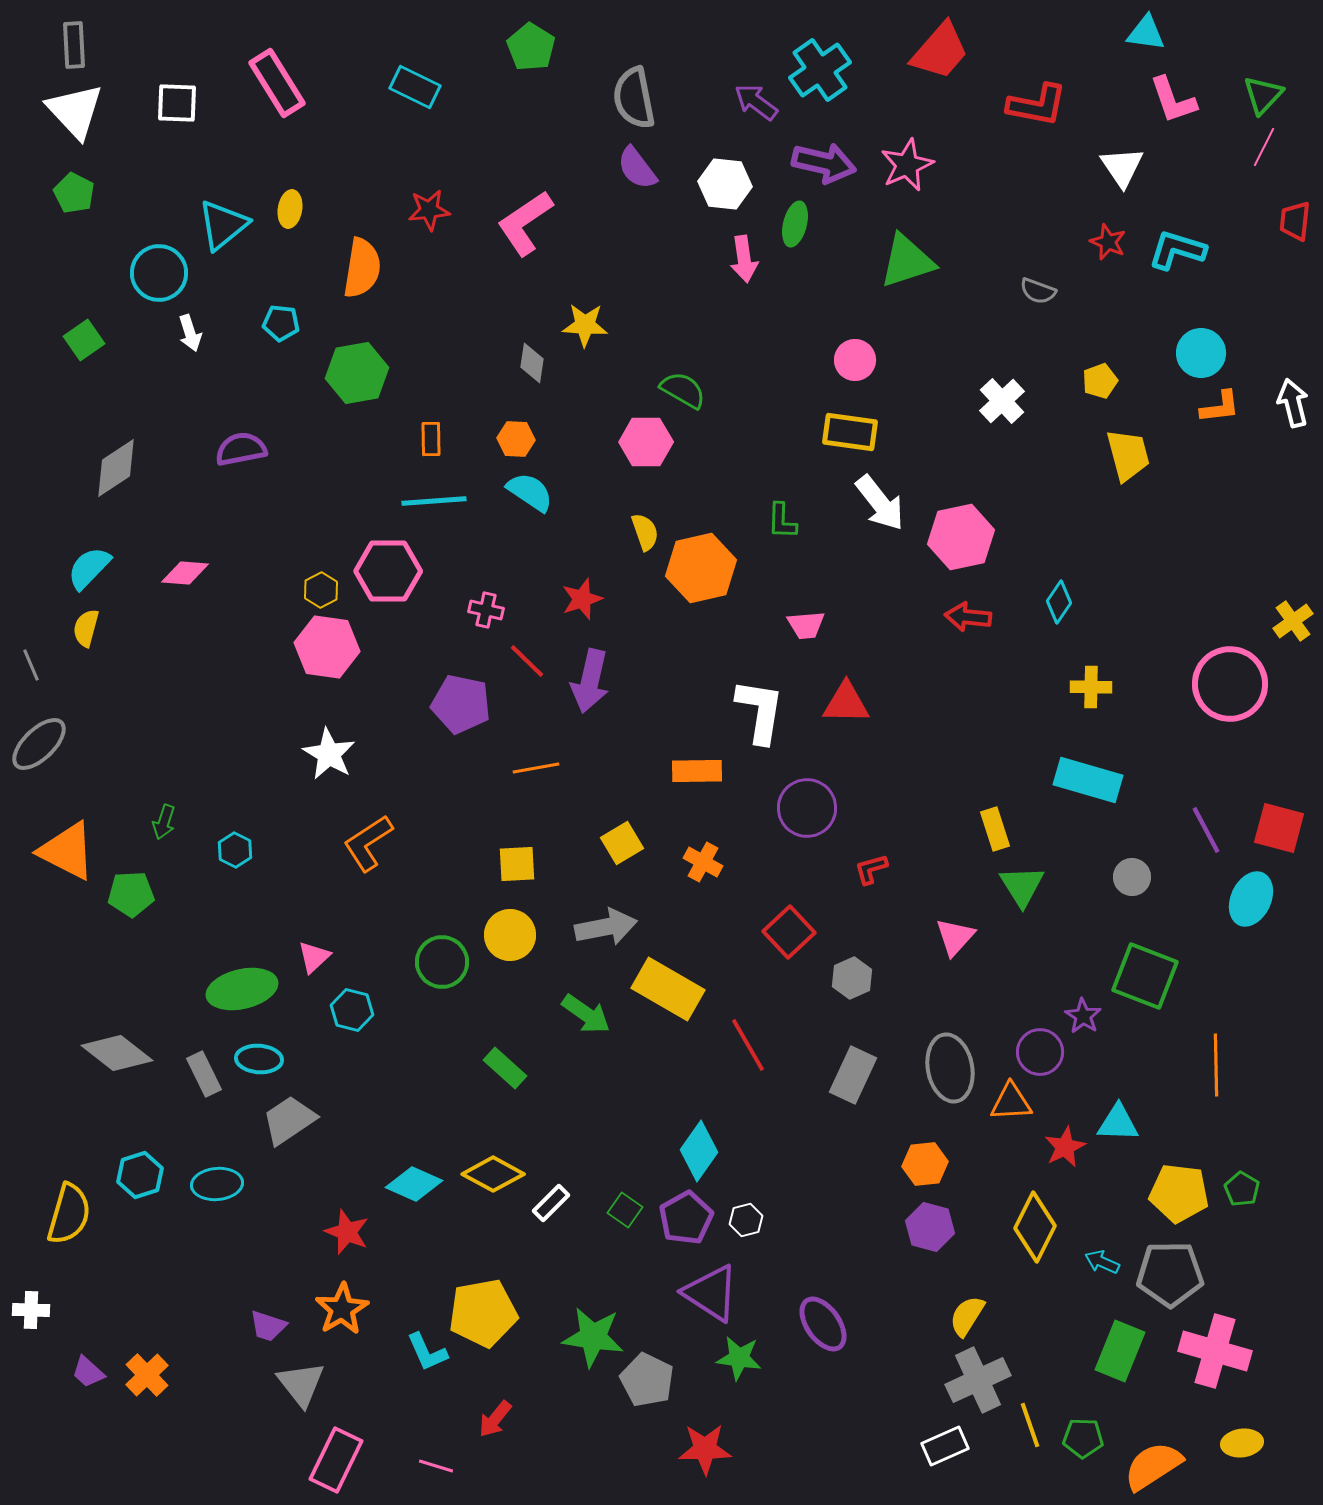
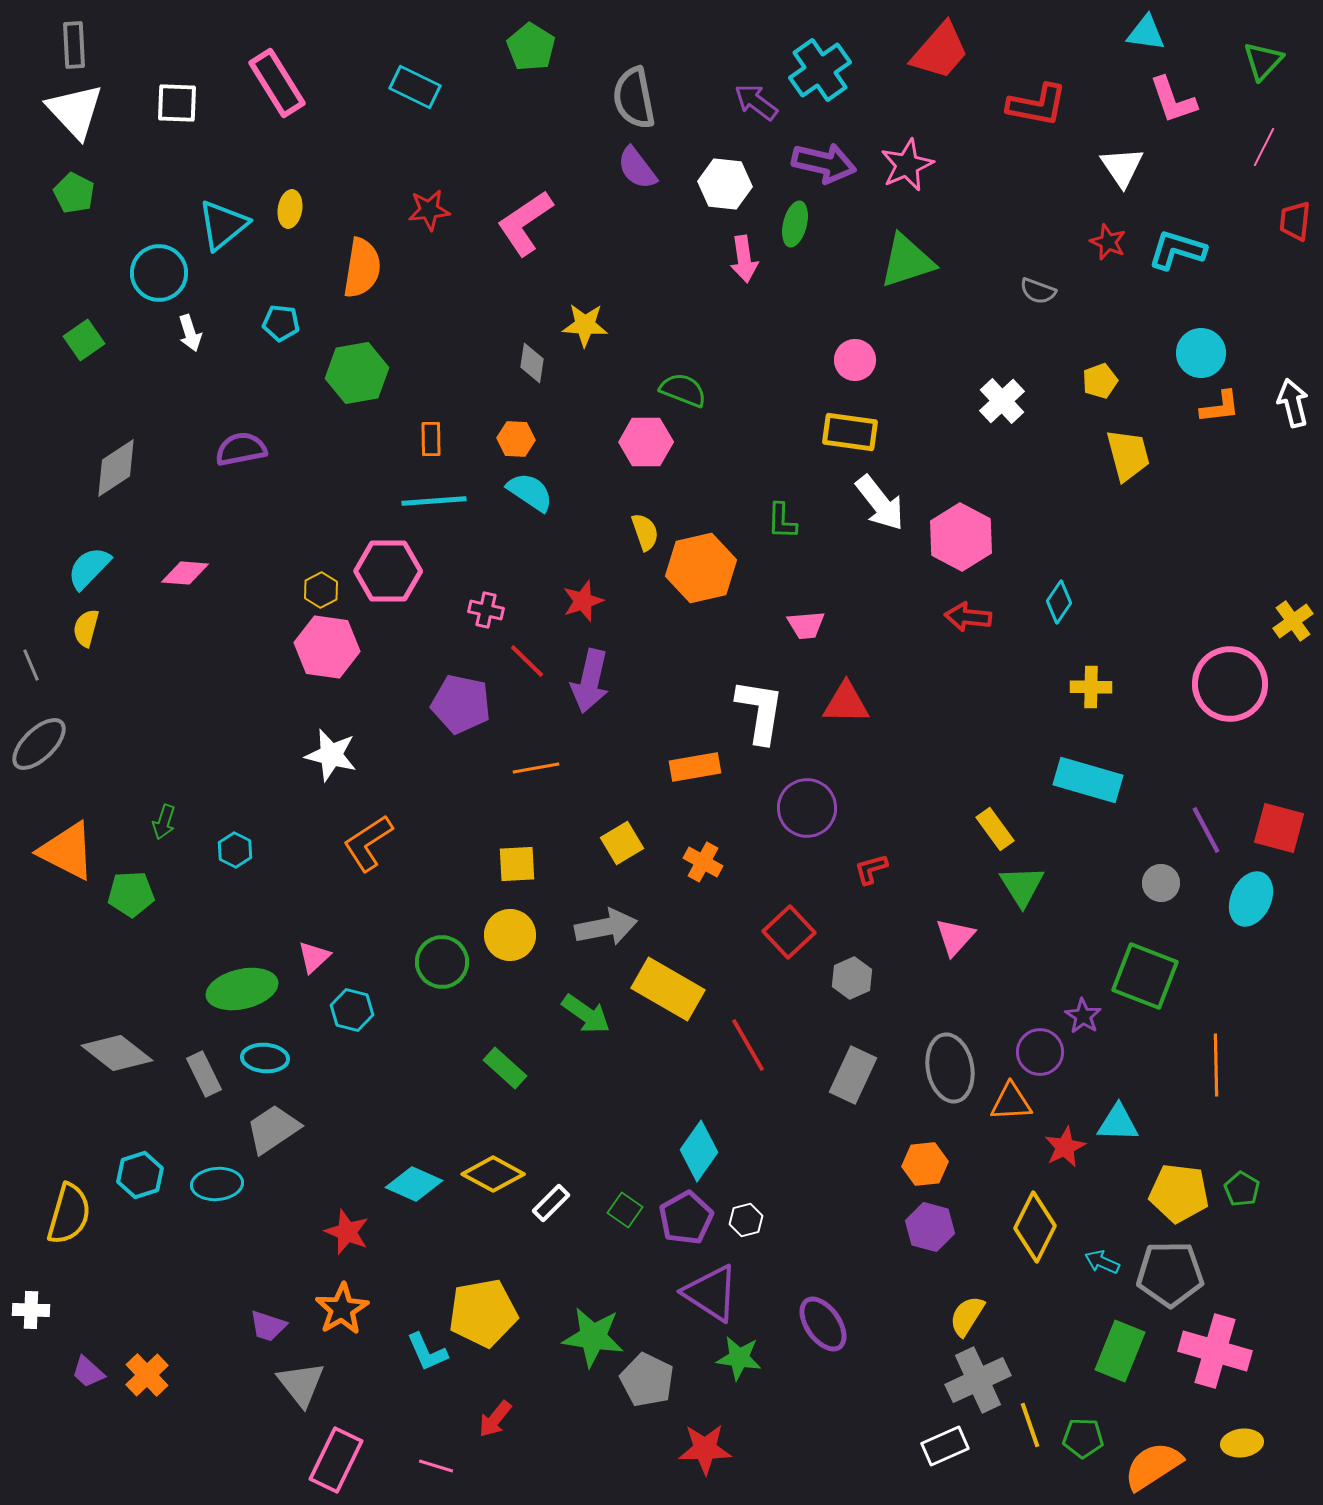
green triangle at (1263, 95): moved 34 px up
green semicircle at (683, 390): rotated 9 degrees counterclockwise
pink hexagon at (961, 537): rotated 20 degrees counterclockwise
red star at (582, 599): moved 1 px right, 2 px down
white star at (329, 754): moved 2 px right, 1 px down; rotated 16 degrees counterclockwise
orange rectangle at (697, 771): moved 2 px left, 4 px up; rotated 9 degrees counterclockwise
yellow rectangle at (995, 829): rotated 18 degrees counterclockwise
gray circle at (1132, 877): moved 29 px right, 6 px down
cyan ellipse at (259, 1059): moved 6 px right, 1 px up
gray trapezoid at (289, 1120): moved 16 px left, 9 px down
